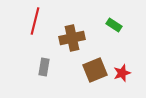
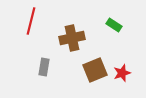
red line: moved 4 px left
